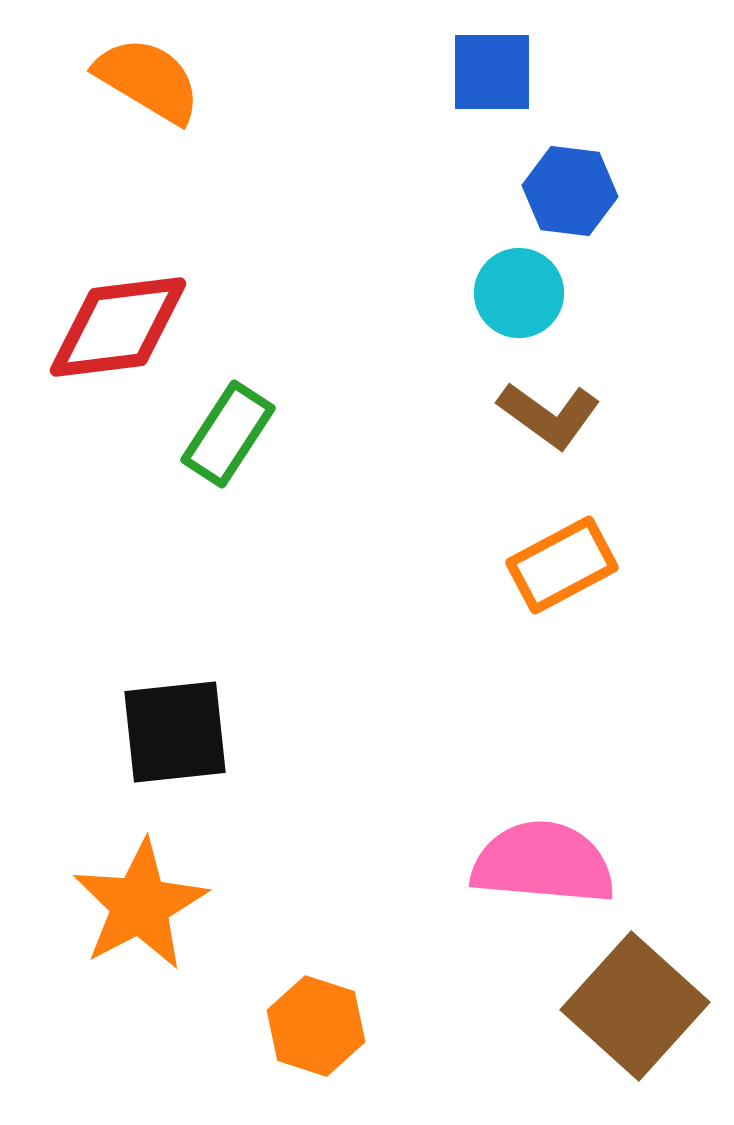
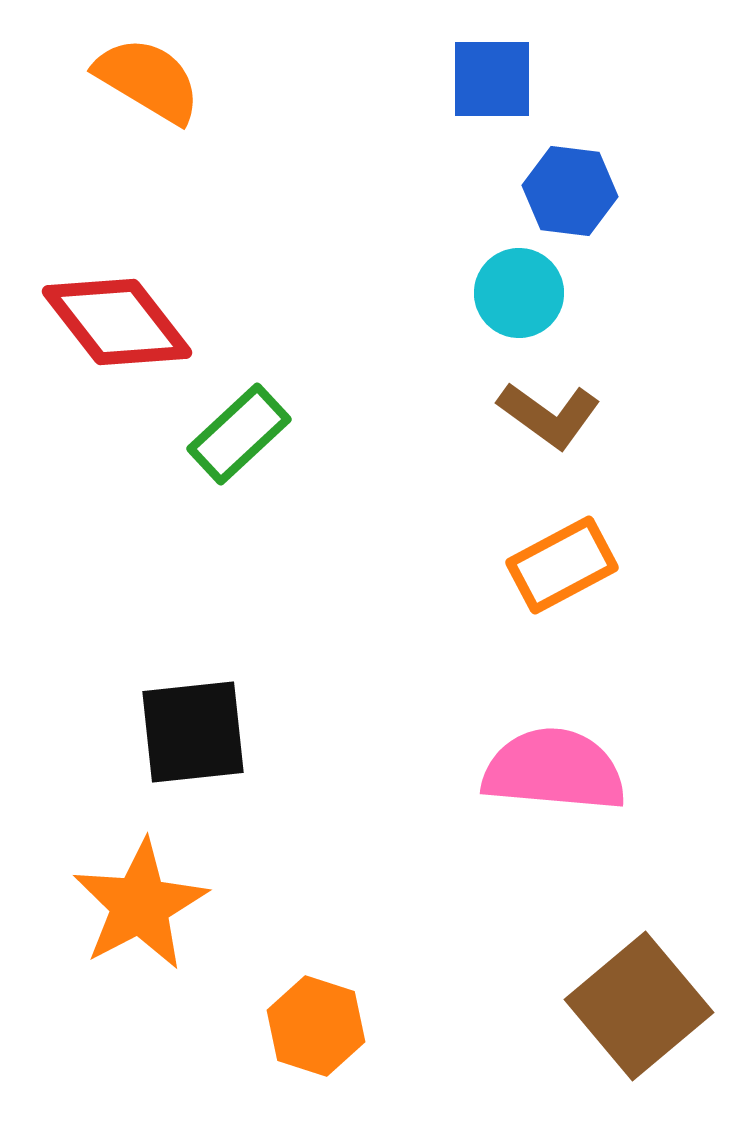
blue square: moved 7 px down
red diamond: moved 1 px left, 5 px up; rotated 59 degrees clockwise
green rectangle: moved 11 px right; rotated 14 degrees clockwise
black square: moved 18 px right
pink semicircle: moved 11 px right, 93 px up
brown square: moved 4 px right; rotated 8 degrees clockwise
